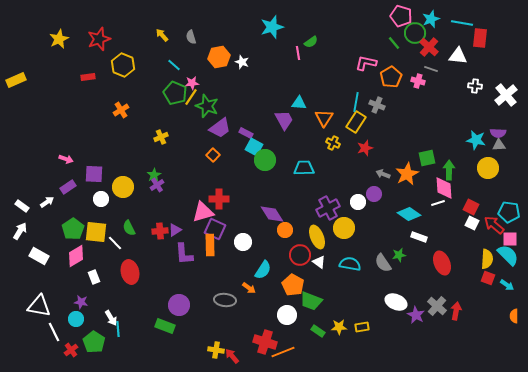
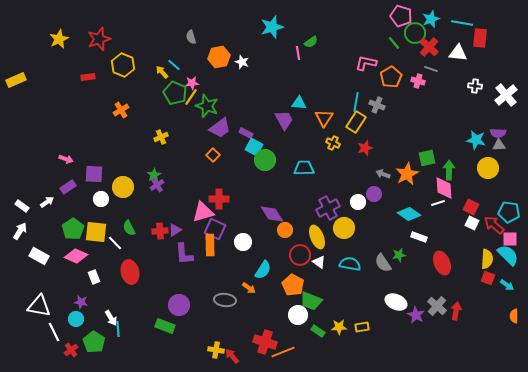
yellow arrow at (162, 35): moved 37 px down
white triangle at (458, 56): moved 3 px up
pink diamond at (76, 256): rotated 55 degrees clockwise
white circle at (287, 315): moved 11 px right
